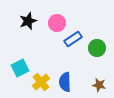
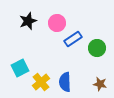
brown star: moved 1 px right, 1 px up
